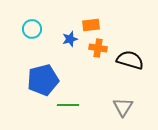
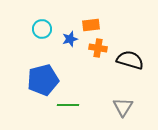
cyan circle: moved 10 px right
